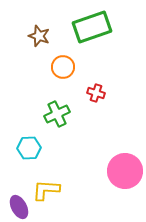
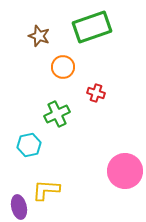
cyan hexagon: moved 3 px up; rotated 10 degrees counterclockwise
purple ellipse: rotated 15 degrees clockwise
